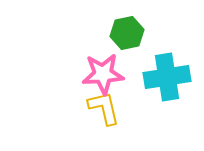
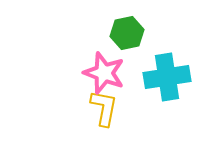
pink star: moved 1 px right, 1 px up; rotated 24 degrees clockwise
yellow L-shape: rotated 24 degrees clockwise
